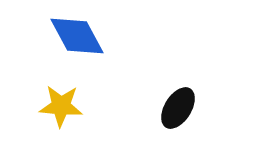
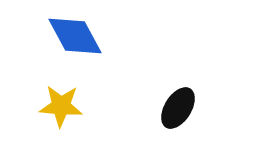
blue diamond: moved 2 px left
